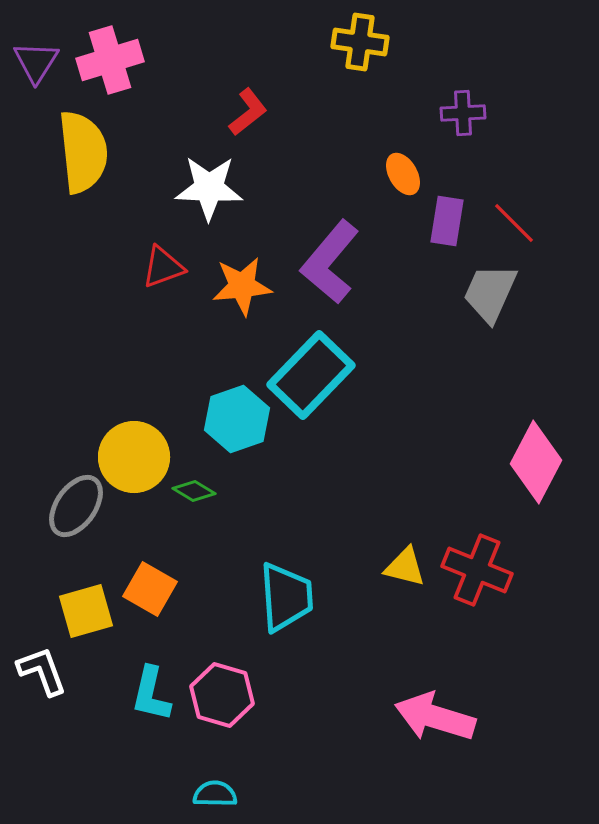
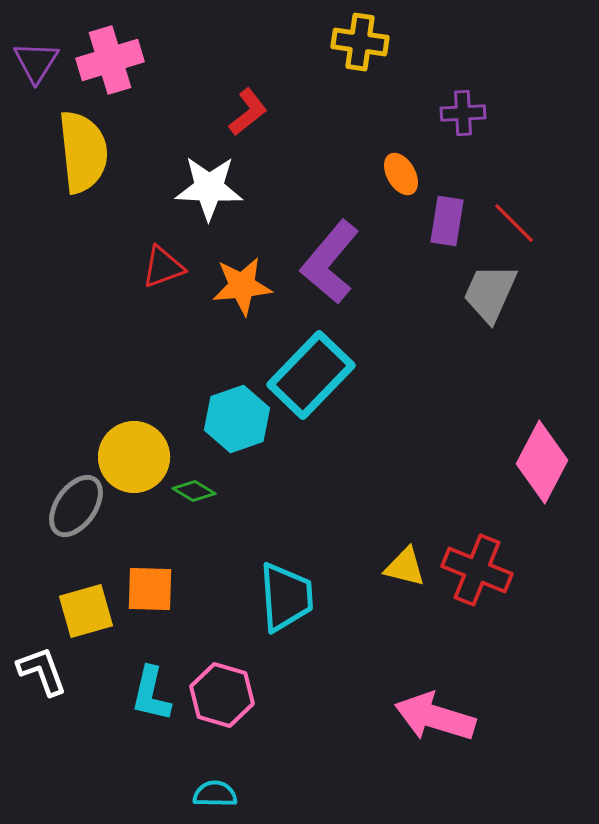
orange ellipse: moved 2 px left
pink diamond: moved 6 px right
orange square: rotated 28 degrees counterclockwise
